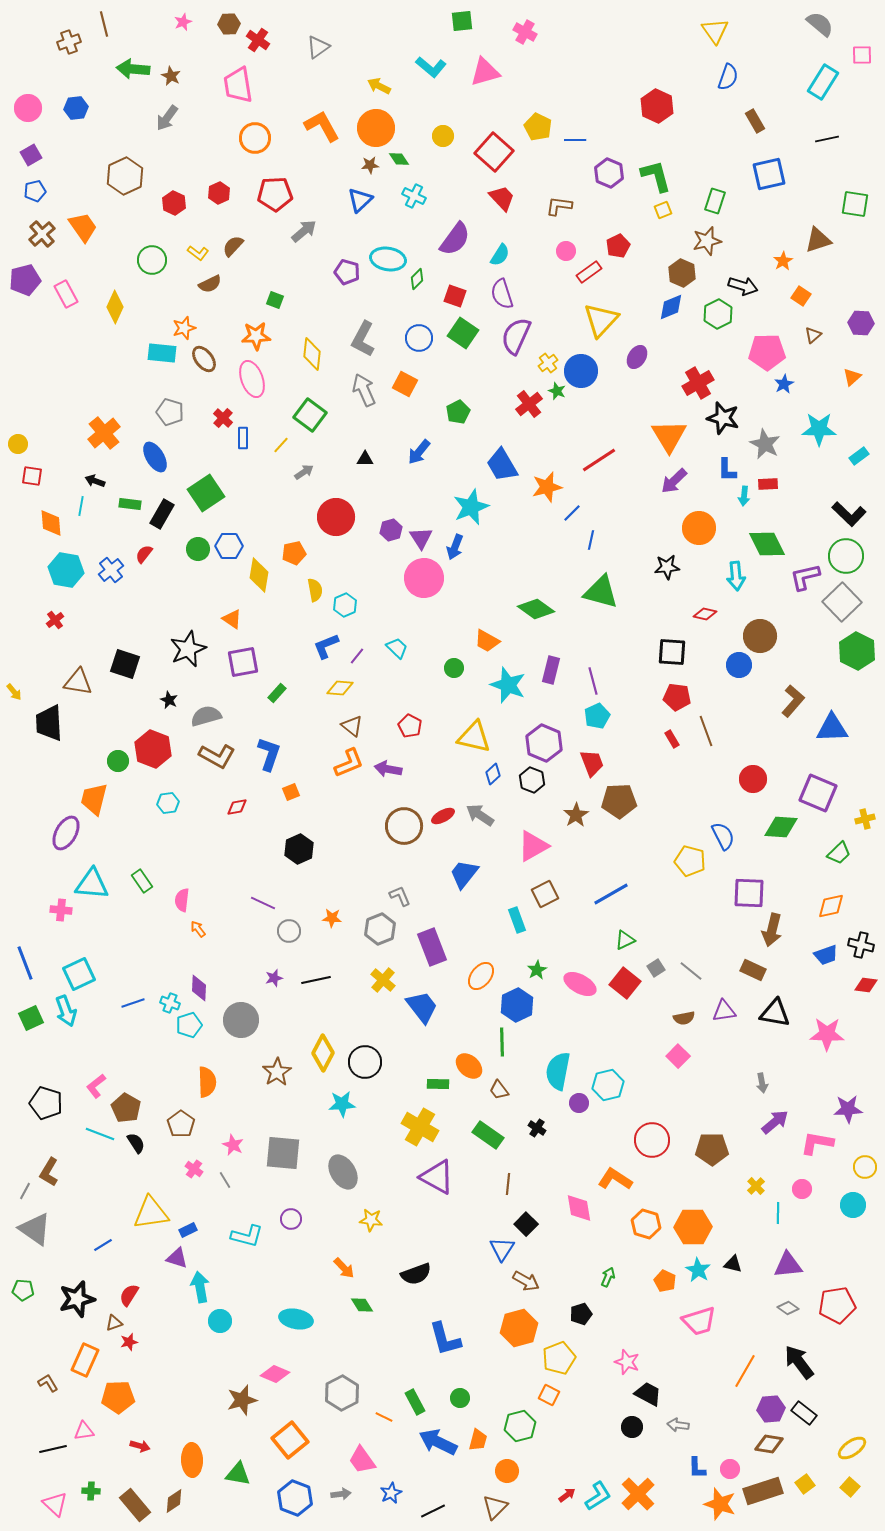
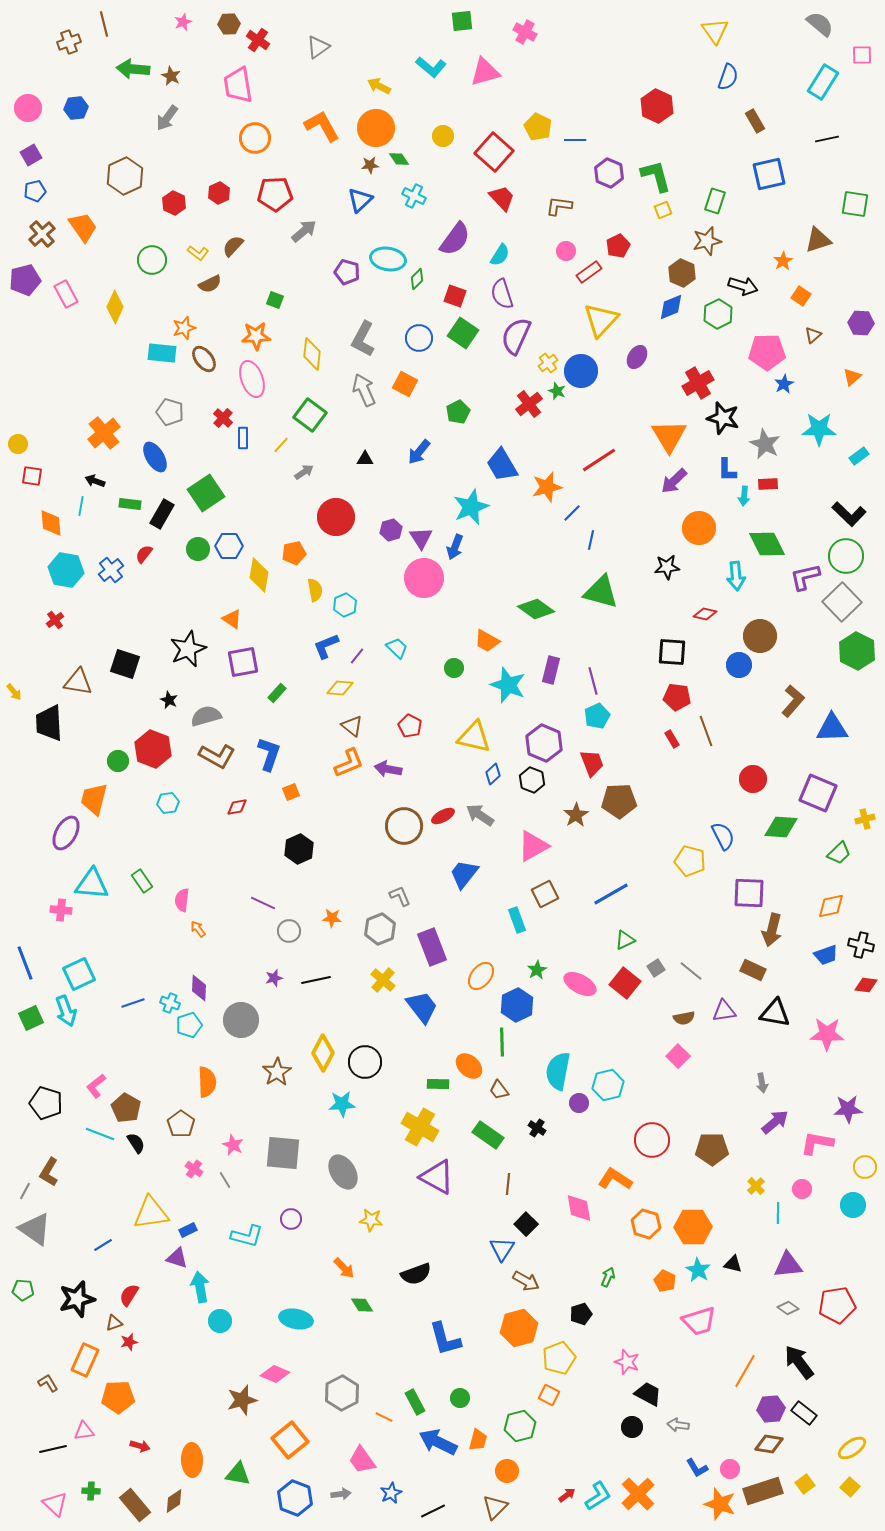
blue L-shape at (697, 1468): rotated 30 degrees counterclockwise
